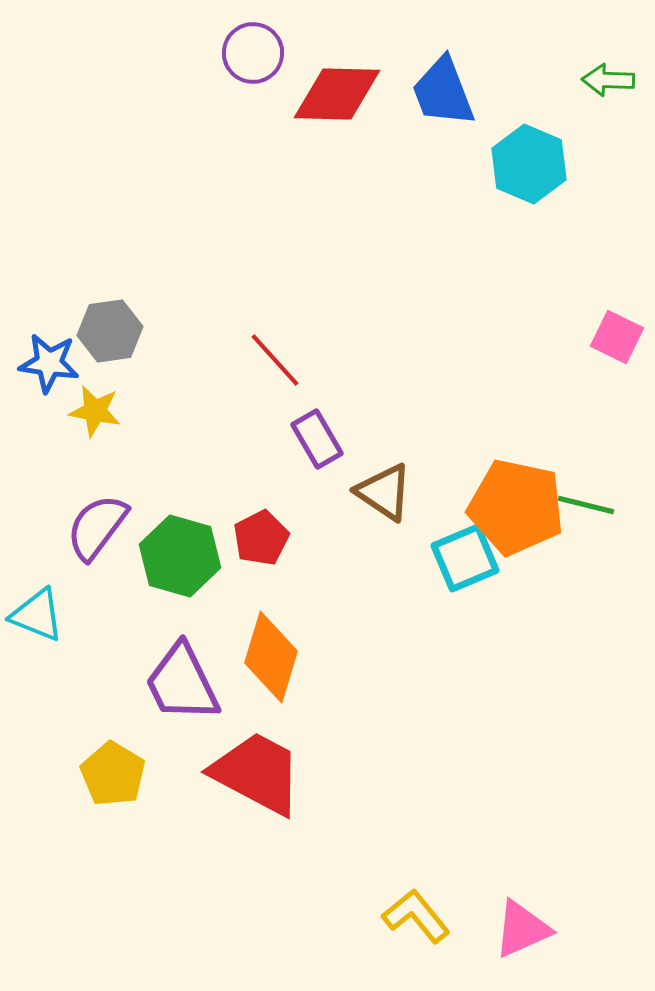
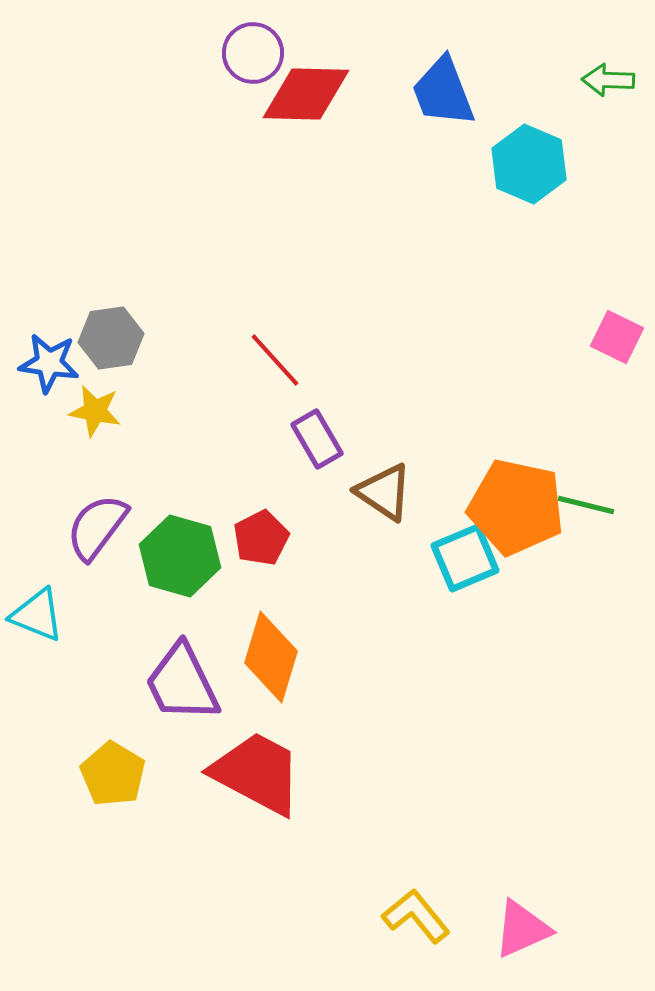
red diamond: moved 31 px left
gray hexagon: moved 1 px right, 7 px down
